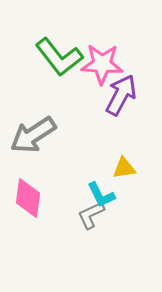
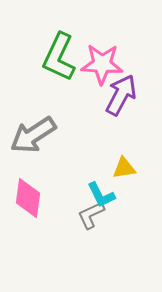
green L-shape: rotated 63 degrees clockwise
